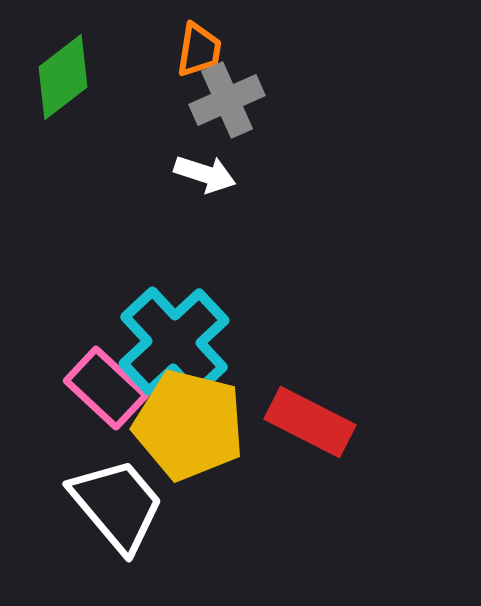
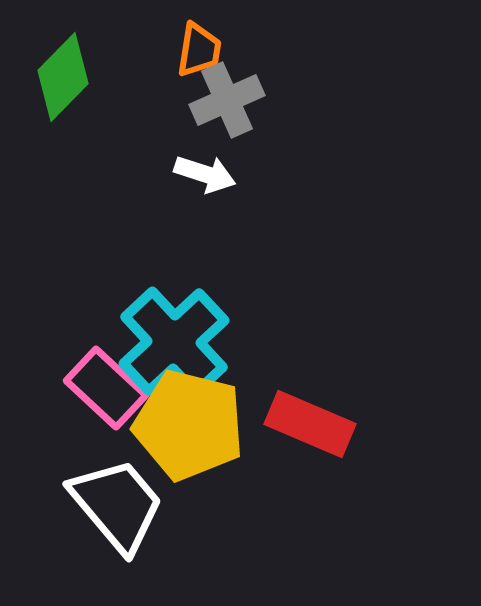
green diamond: rotated 8 degrees counterclockwise
red rectangle: moved 2 px down; rotated 4 degrees counterclockwise
